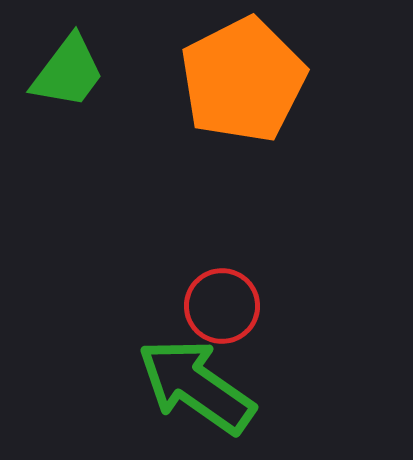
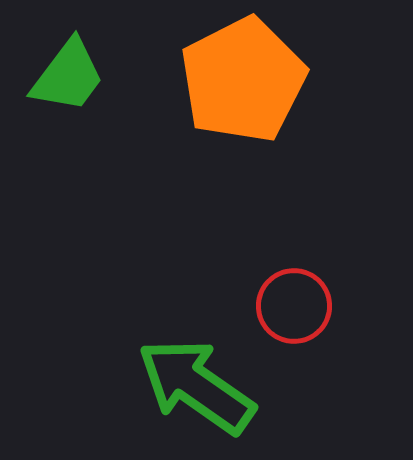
green trapezoid: moved 4 px down
red circle: moved 72 px right
